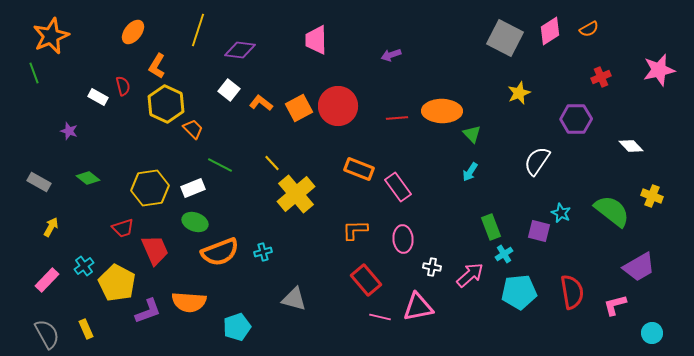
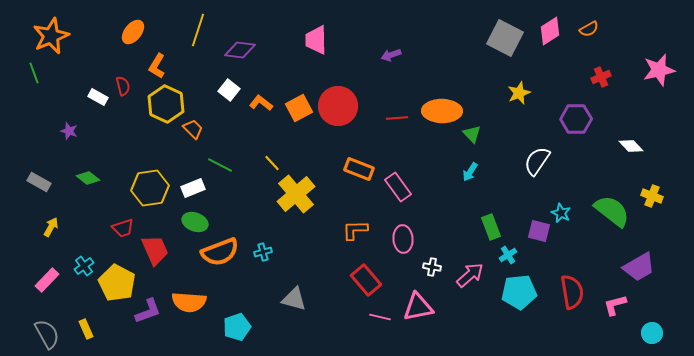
cyan cross at (504, 254): moved 4 px right, 1 px down
